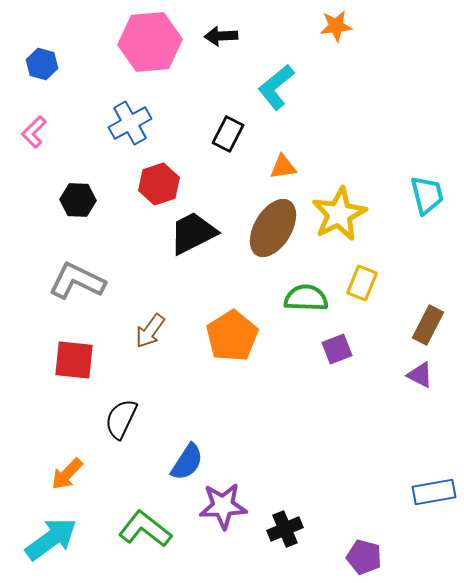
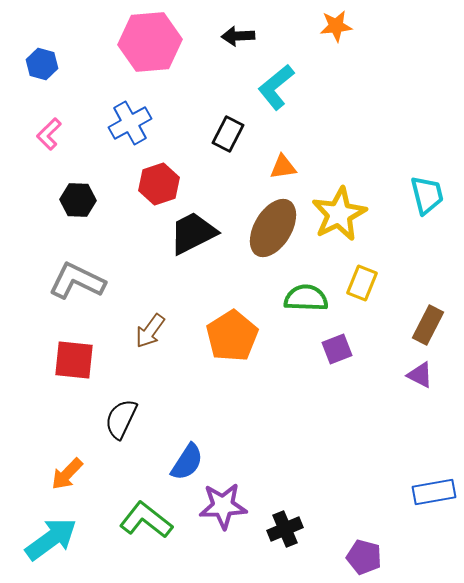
black arrow: moved 17 px right
pink L-shape: moved 15 px right, 2 px down
green L-shape: moved 1 px right, 9 px up
